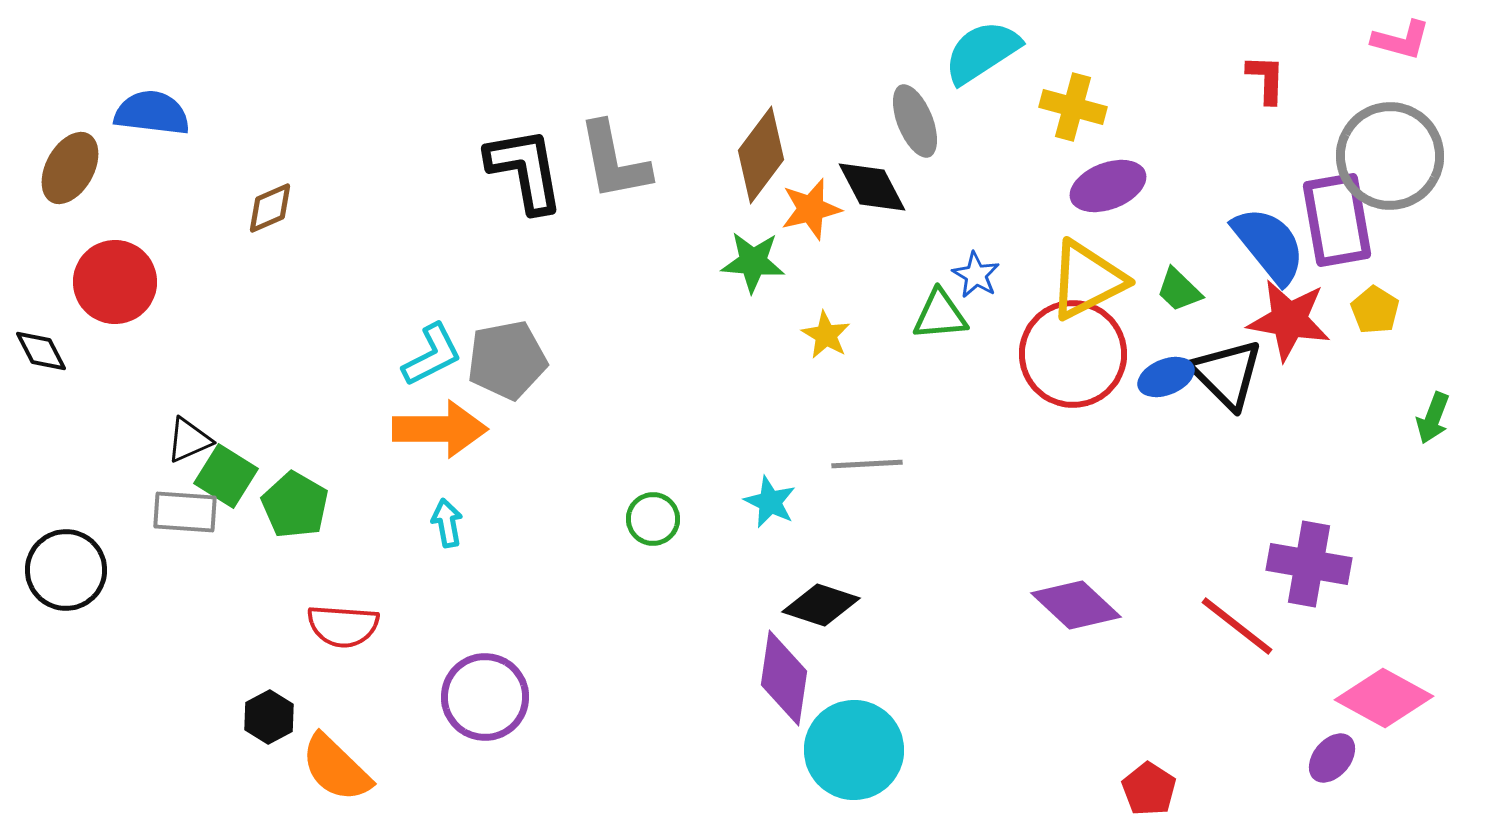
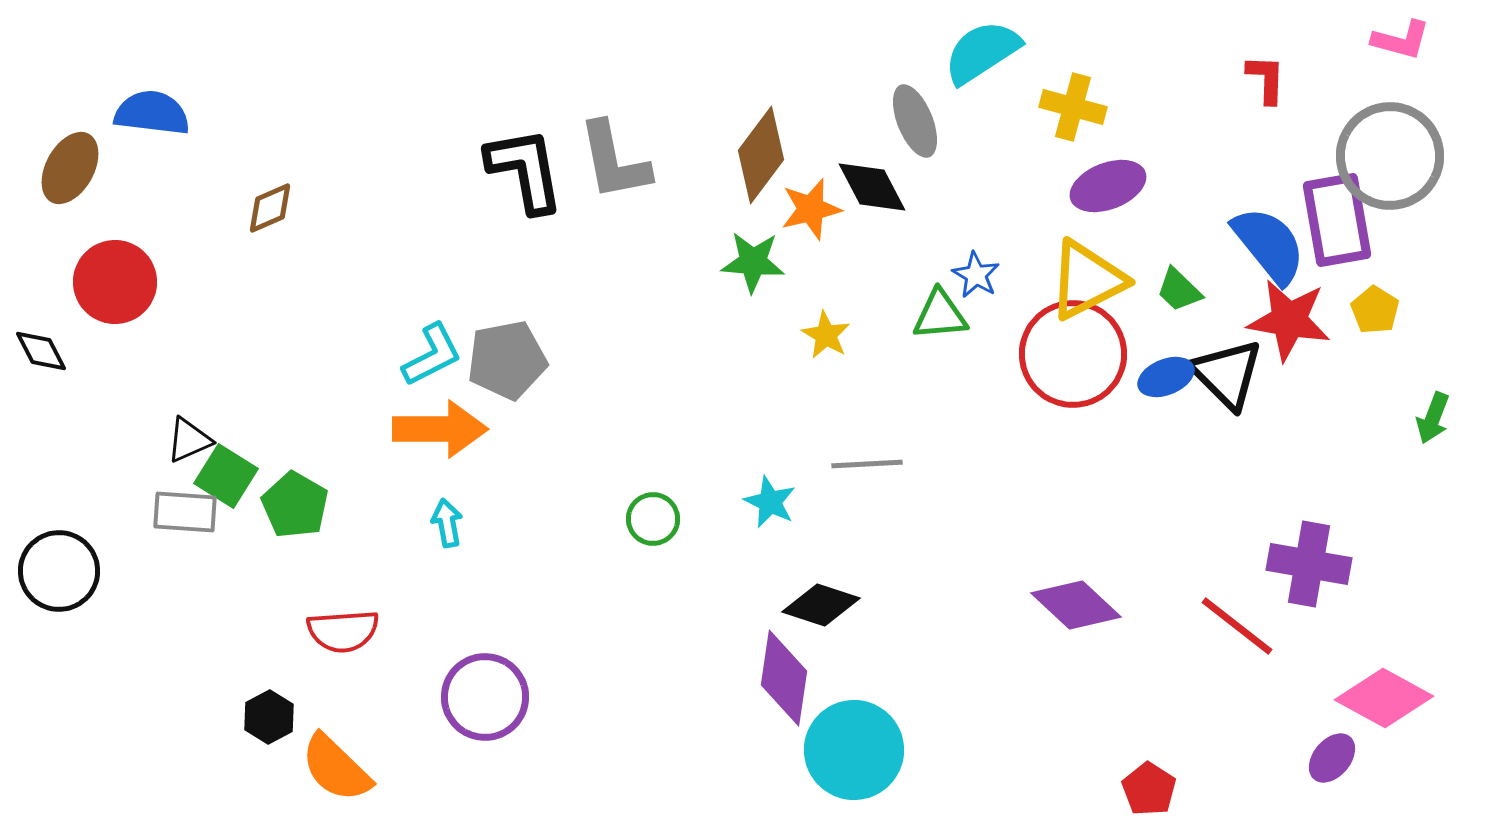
black circle at (66, 570): moved 7 px left, 1 px down
red semicircle at (343, 626): moved 5 px down; rotated 8 degrees counterclockwise
